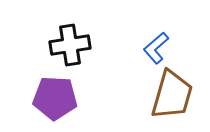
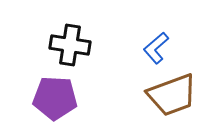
black cross: rotated 18 degrees clockwise
brown trapezoid: rotated 54 degrees clockwise
